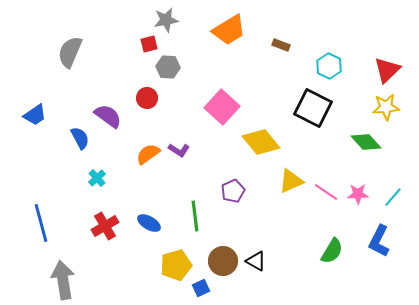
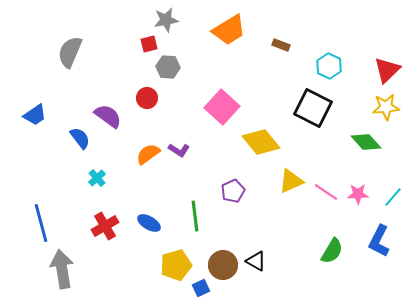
blue semicircle: rotated 10 degrees counterclockwise
brown circle: moved 4 px down
gray arrow: moved 1 px left, 11 px up
